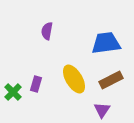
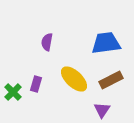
purple semicircle: moved 11 px down
yellow ellipse: rotated 16 degrees counterclockwise
